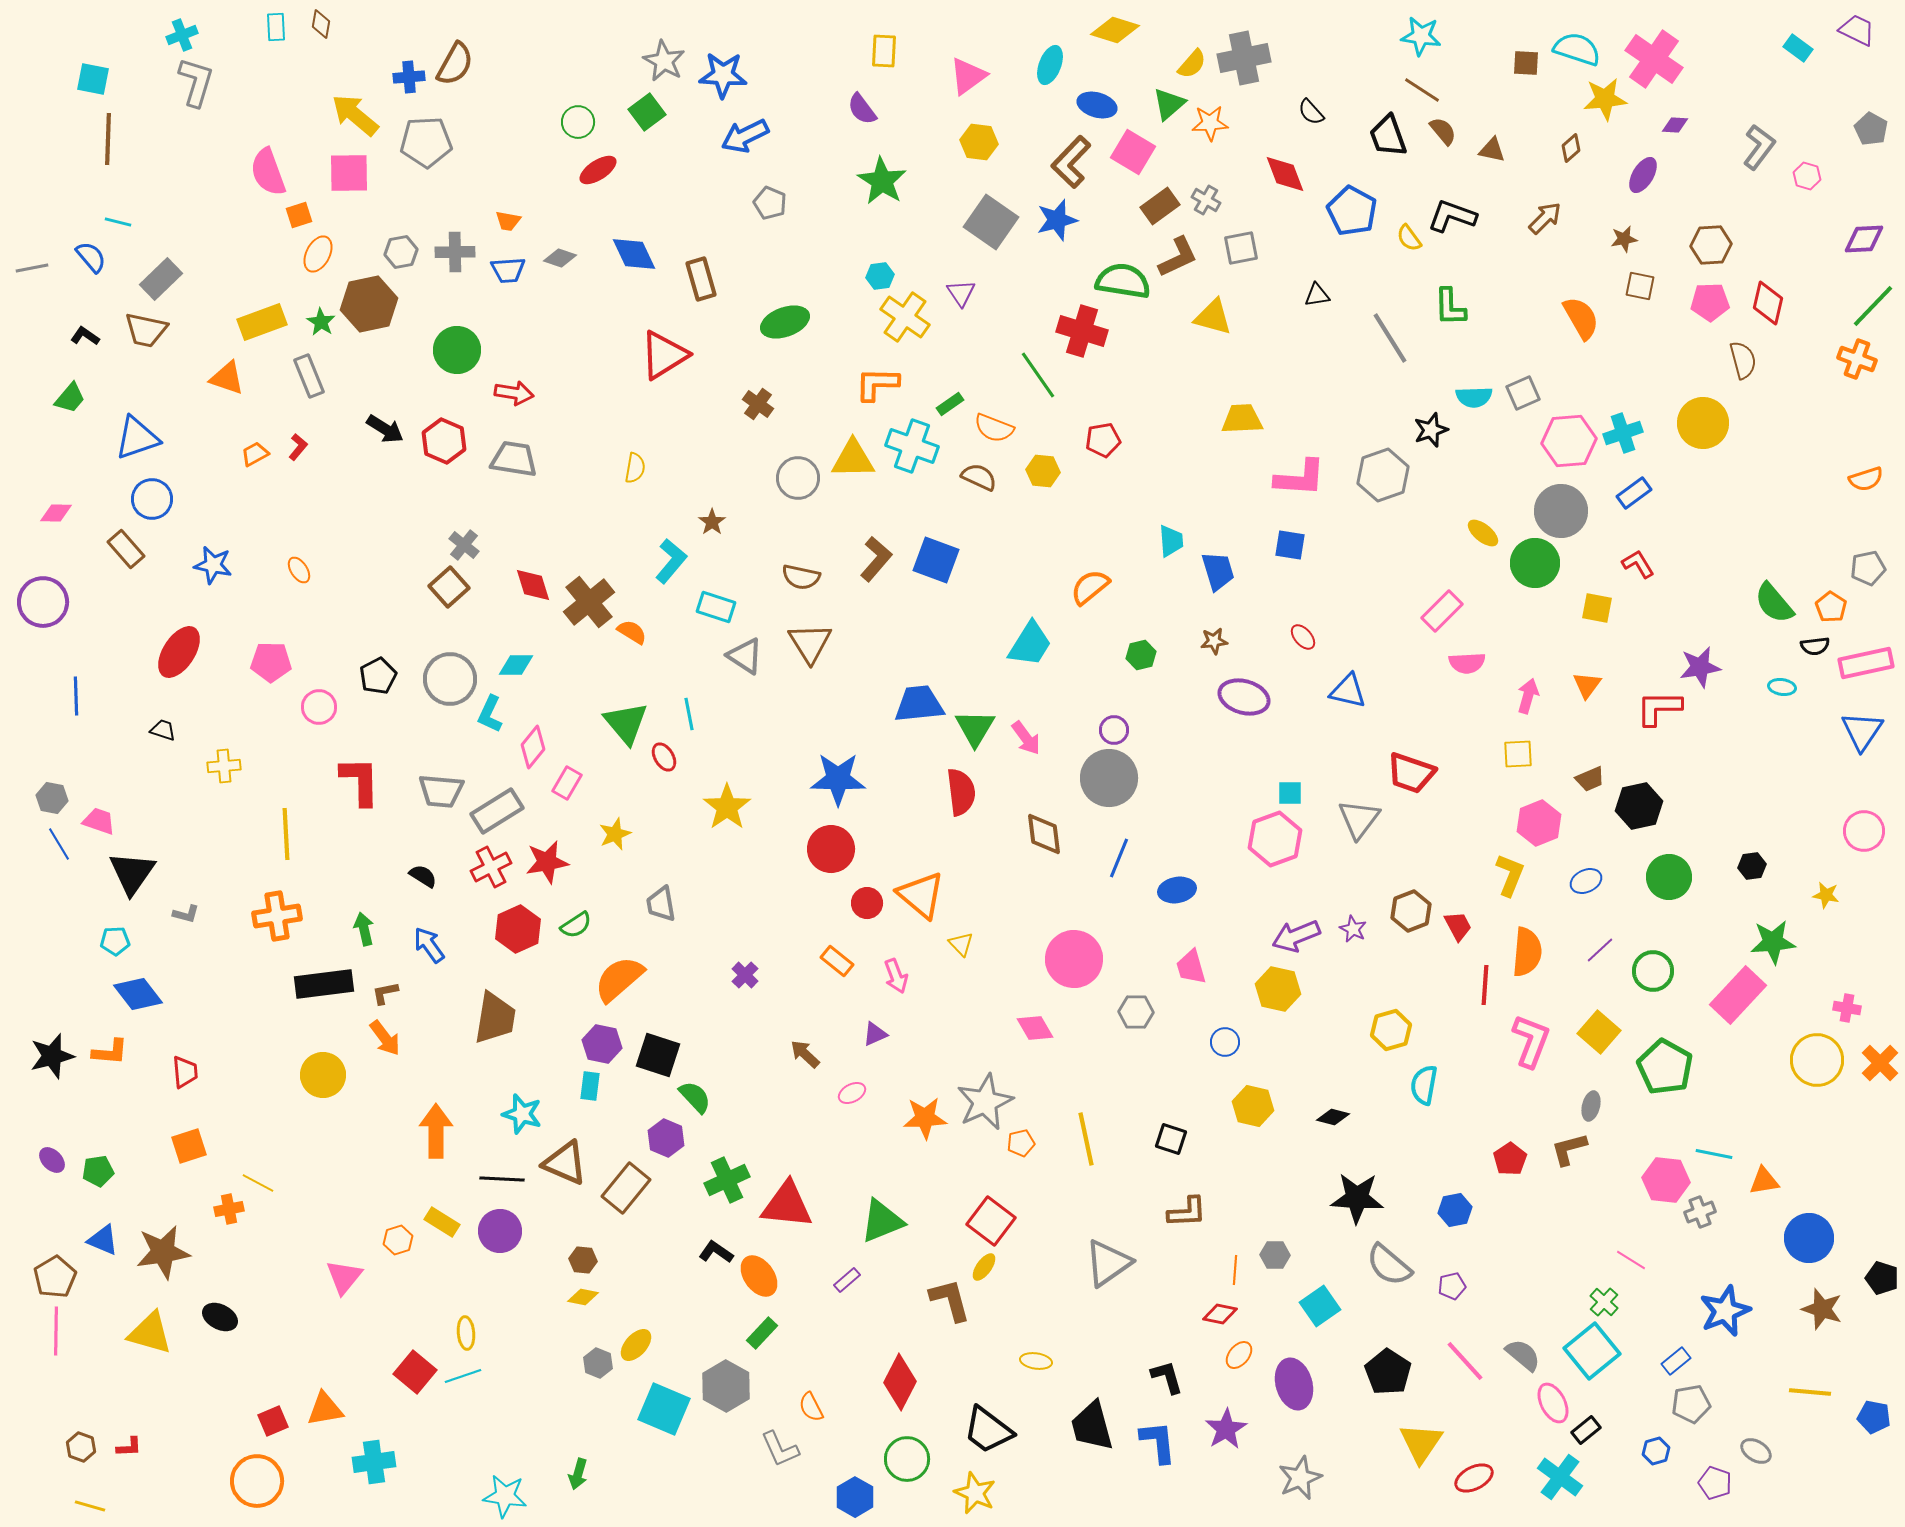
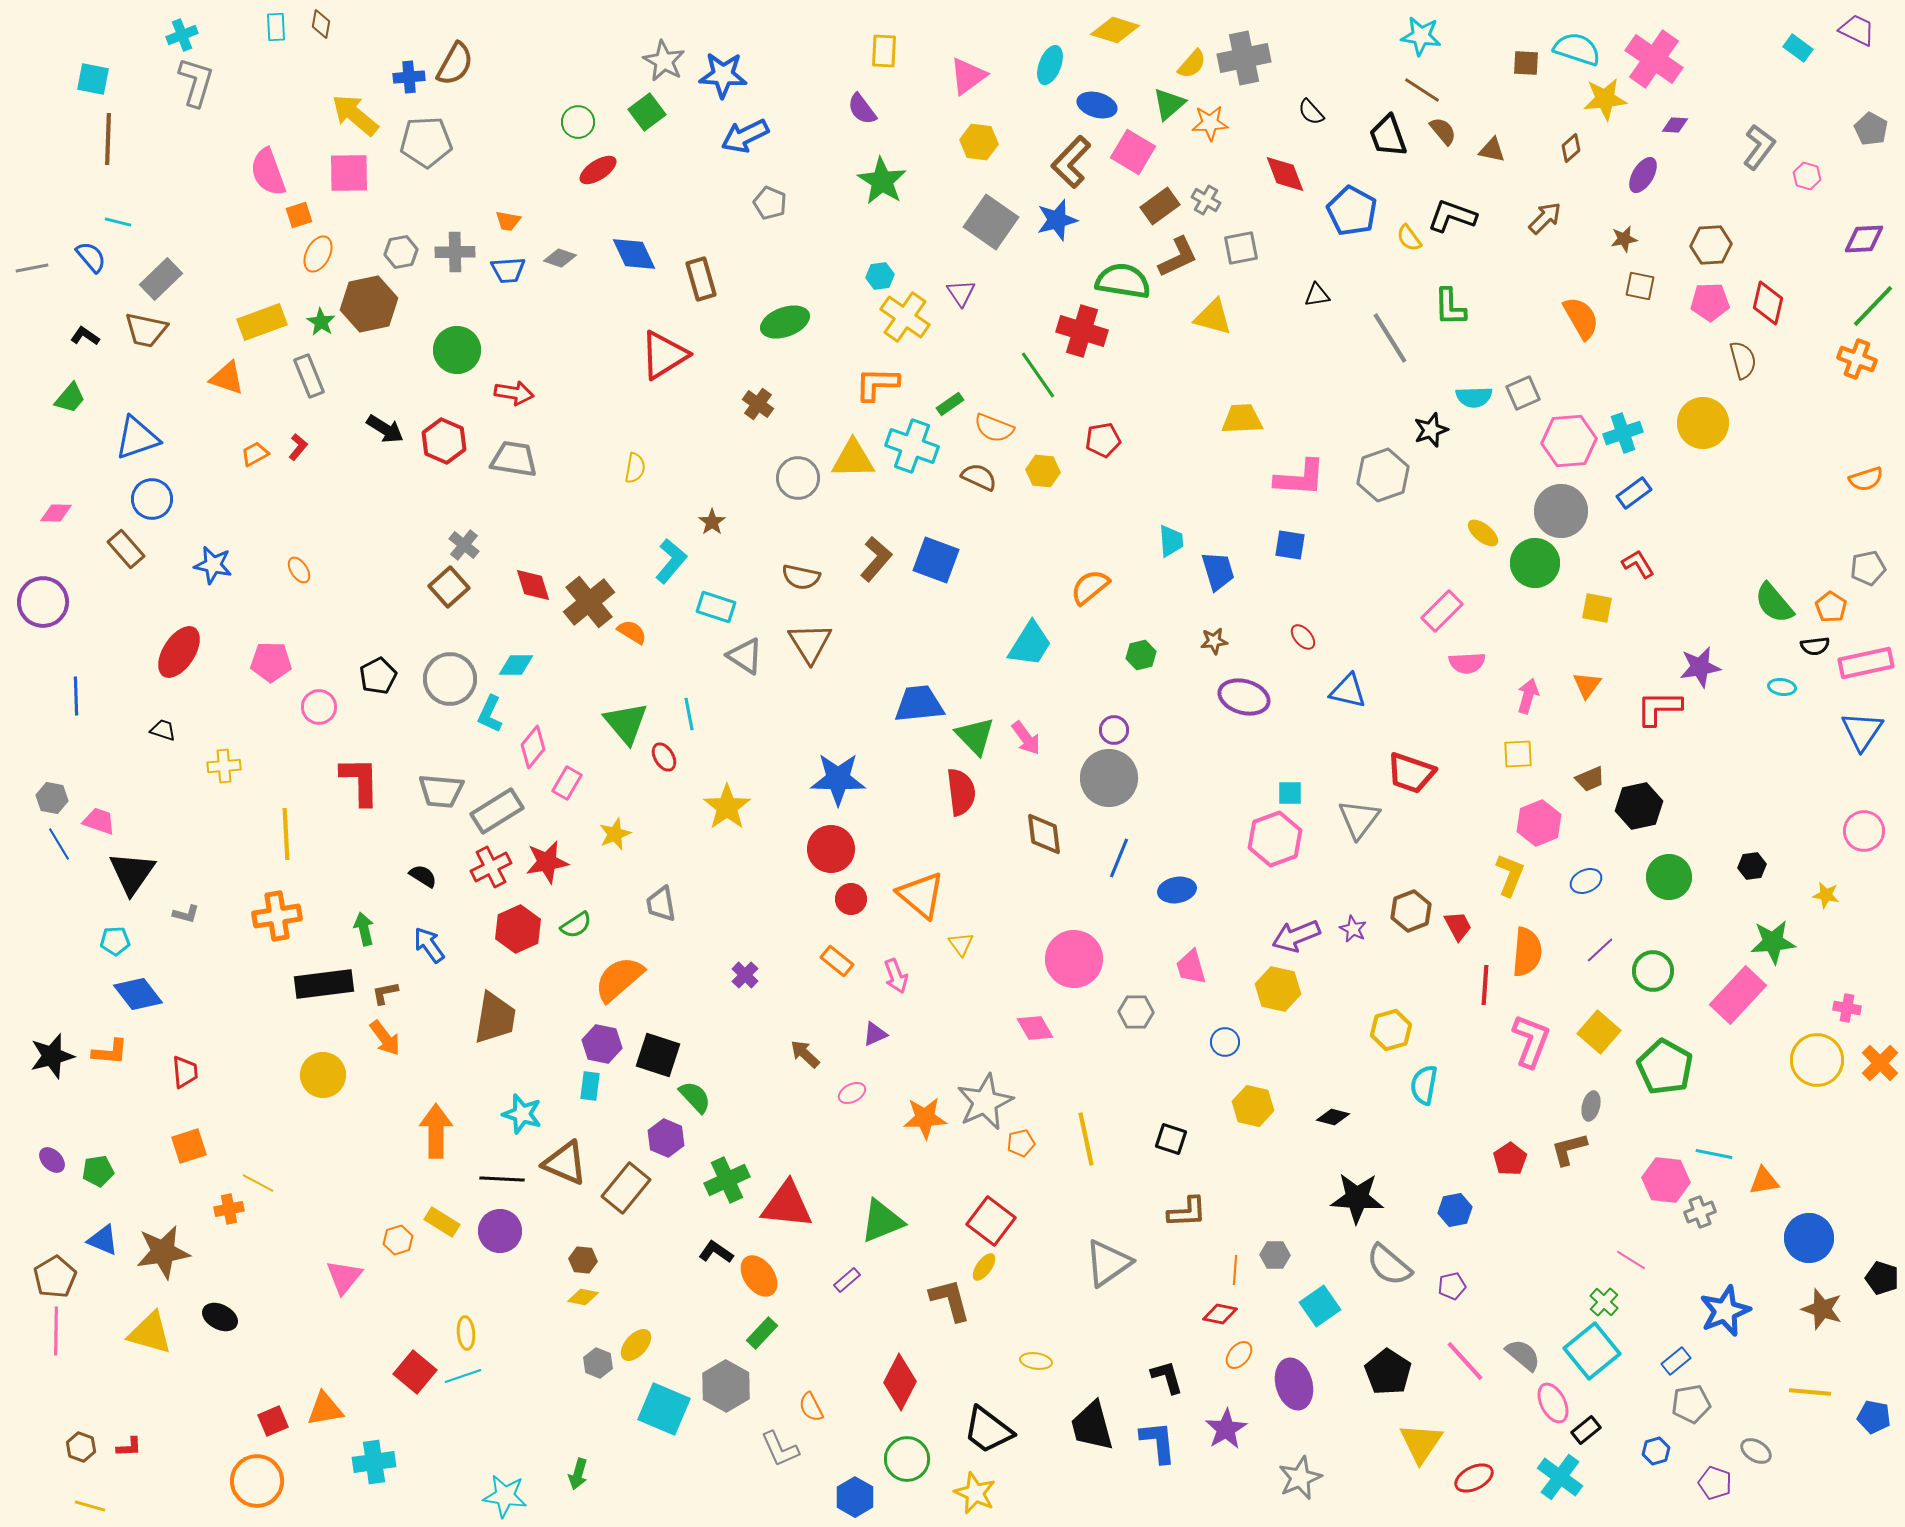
green triangle at (975, 728): moved 8 px down; rotated 15 degrees counterclockwise
red circle at (867, 903): moved 16 px left, 4 px up
yellow triangle at (961, 944): rotated 8 degrees clockwise
